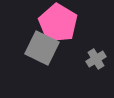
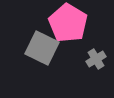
pink pentagon: moved 10 px right
